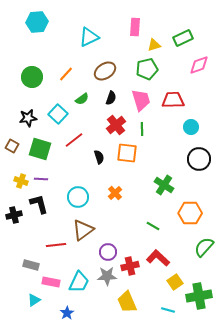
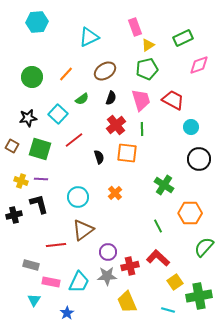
pink rectangle at (135, 27): rotated 24 degrees counterclockwise
yellow triangle at (154, 45): moved 6 px left; rotated 16 degrees counterclockwise
red trapezoid at (173, 100): rotated 30 degrees clockwise
green line at (153, 226): moved 5 px right; rotated 32 degrees clockwise
cyan triangle at (34, 300): rotated 24 degrees counterclockwise
